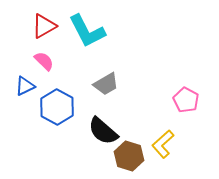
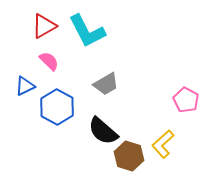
pink semicircle: moved 5 px right
